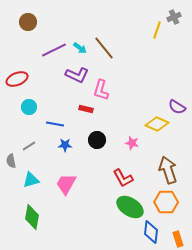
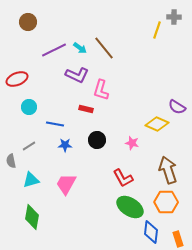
gray cross: rotated 24 degrees clockwise
